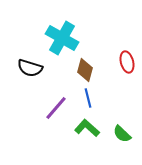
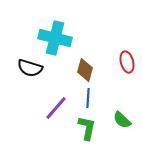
cyan cross: moved 7 px left; rotated 16 degrees counterclockwise
blue line: rotated 18 degrees clockwise
green L-shape: rotated 60 degrees clockwise
green semicircle: moved 14 px up
